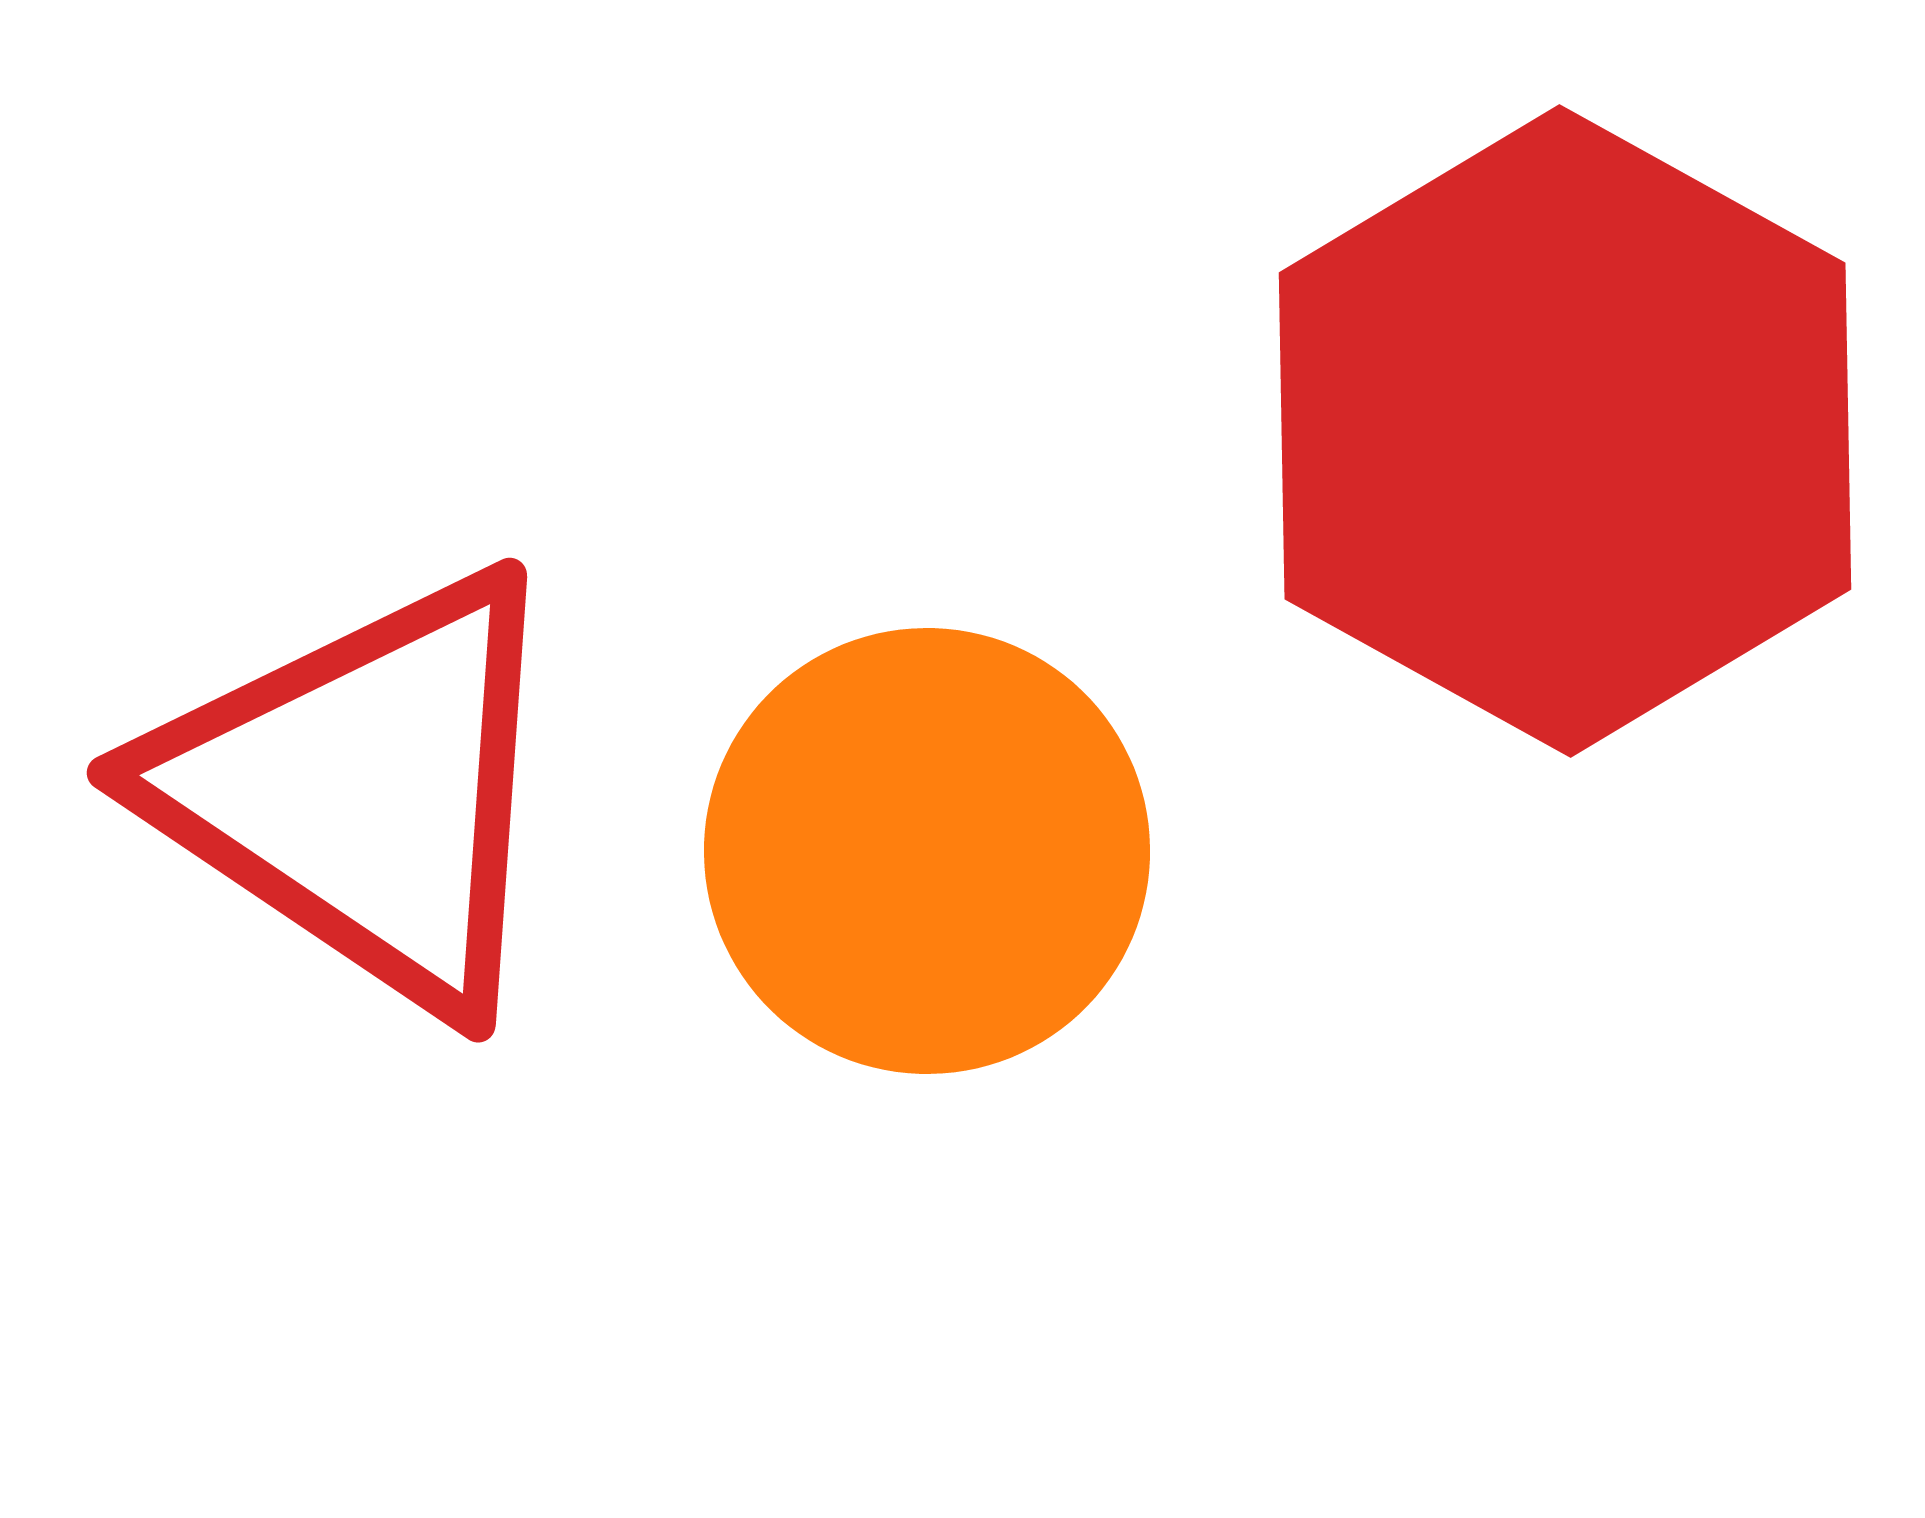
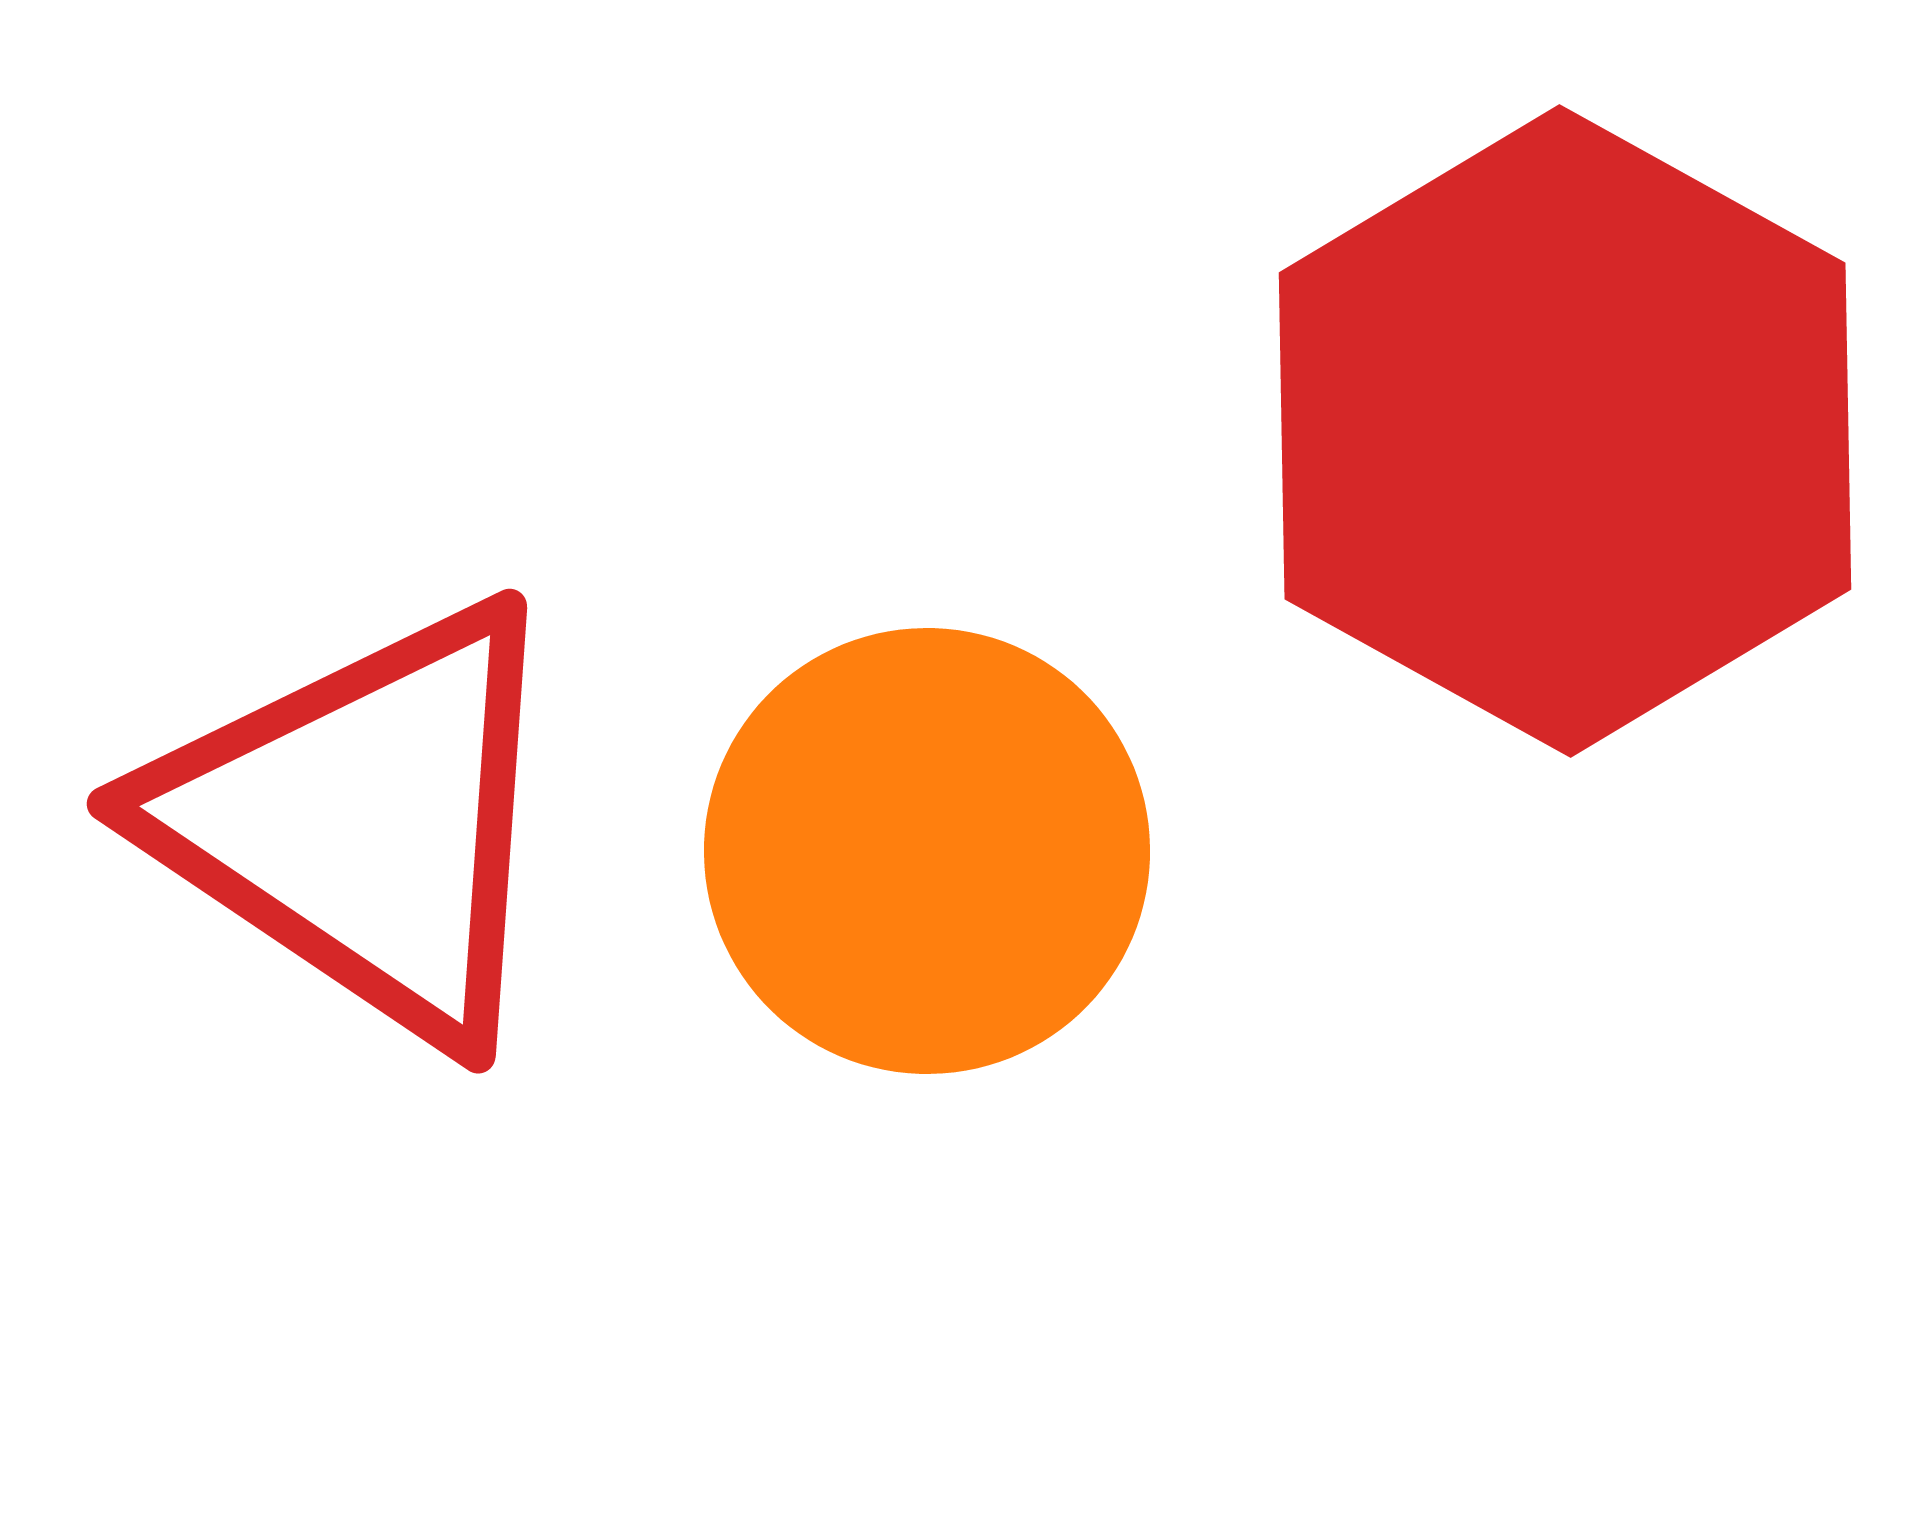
red triangle: moved 31 px down
